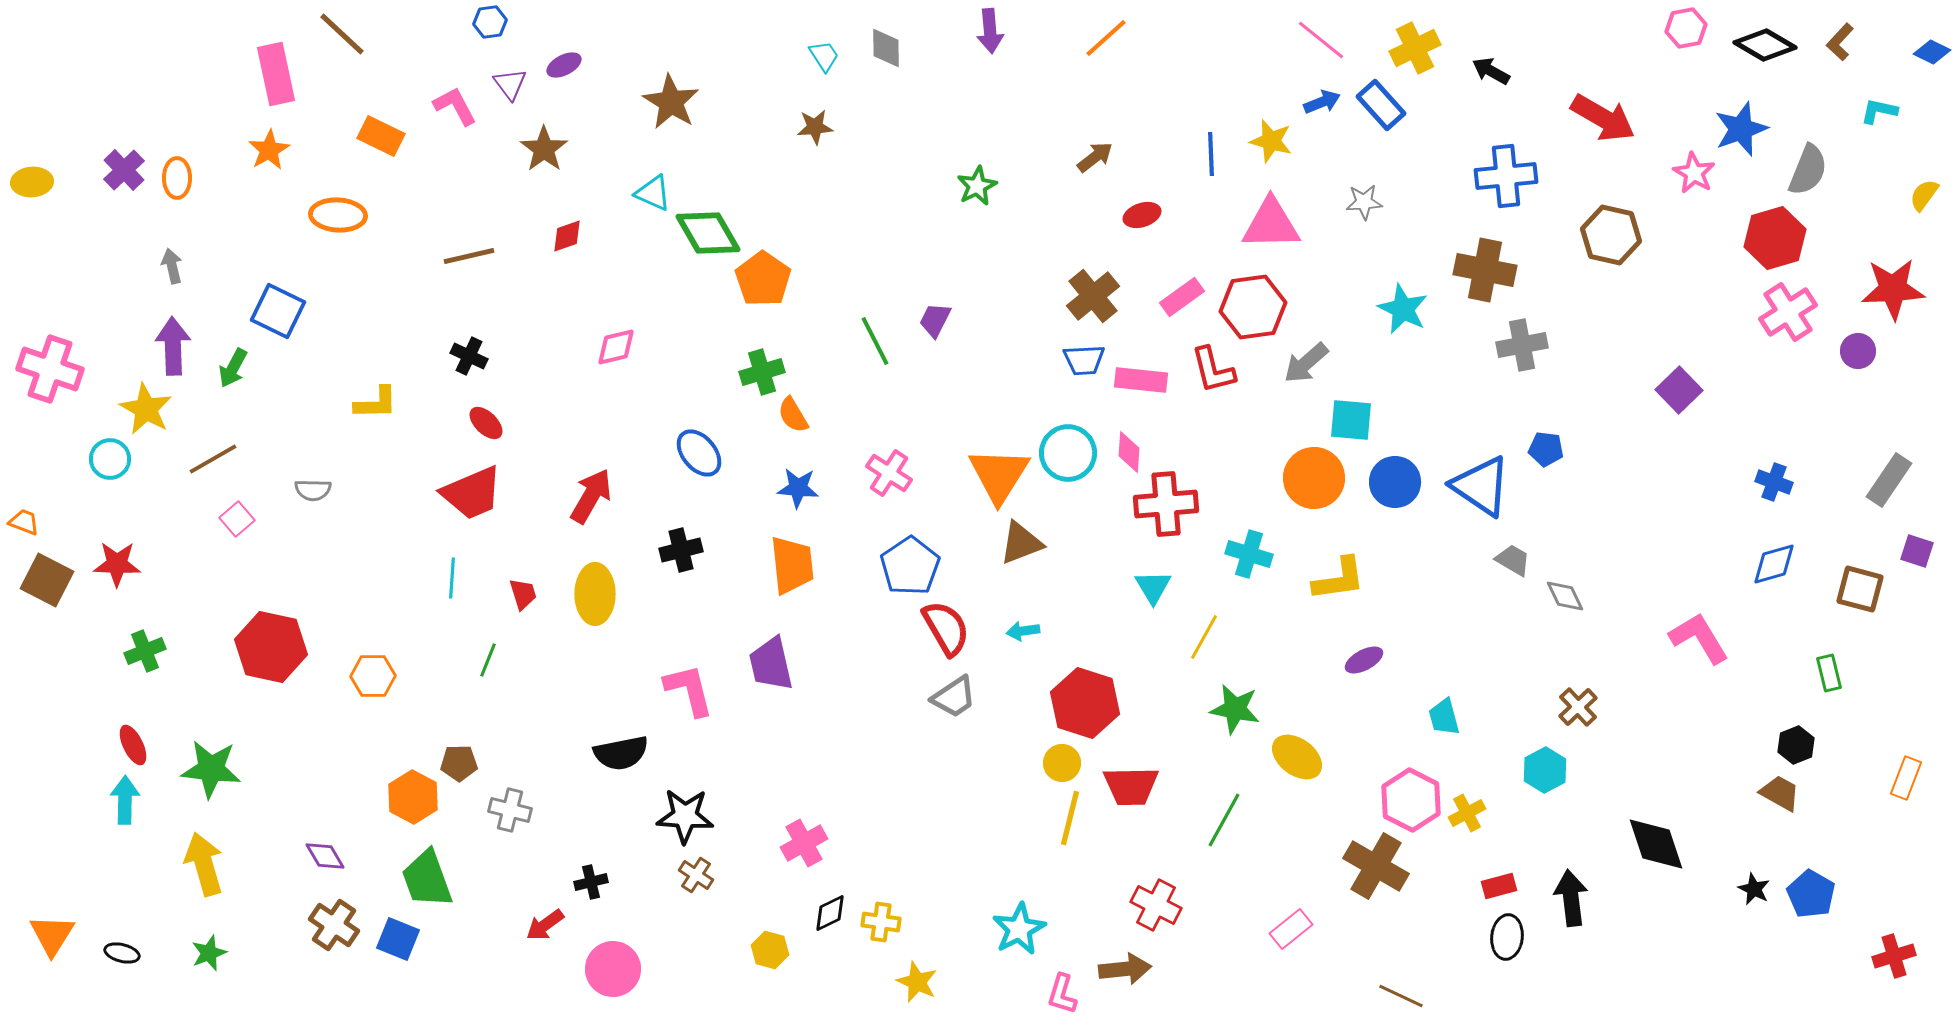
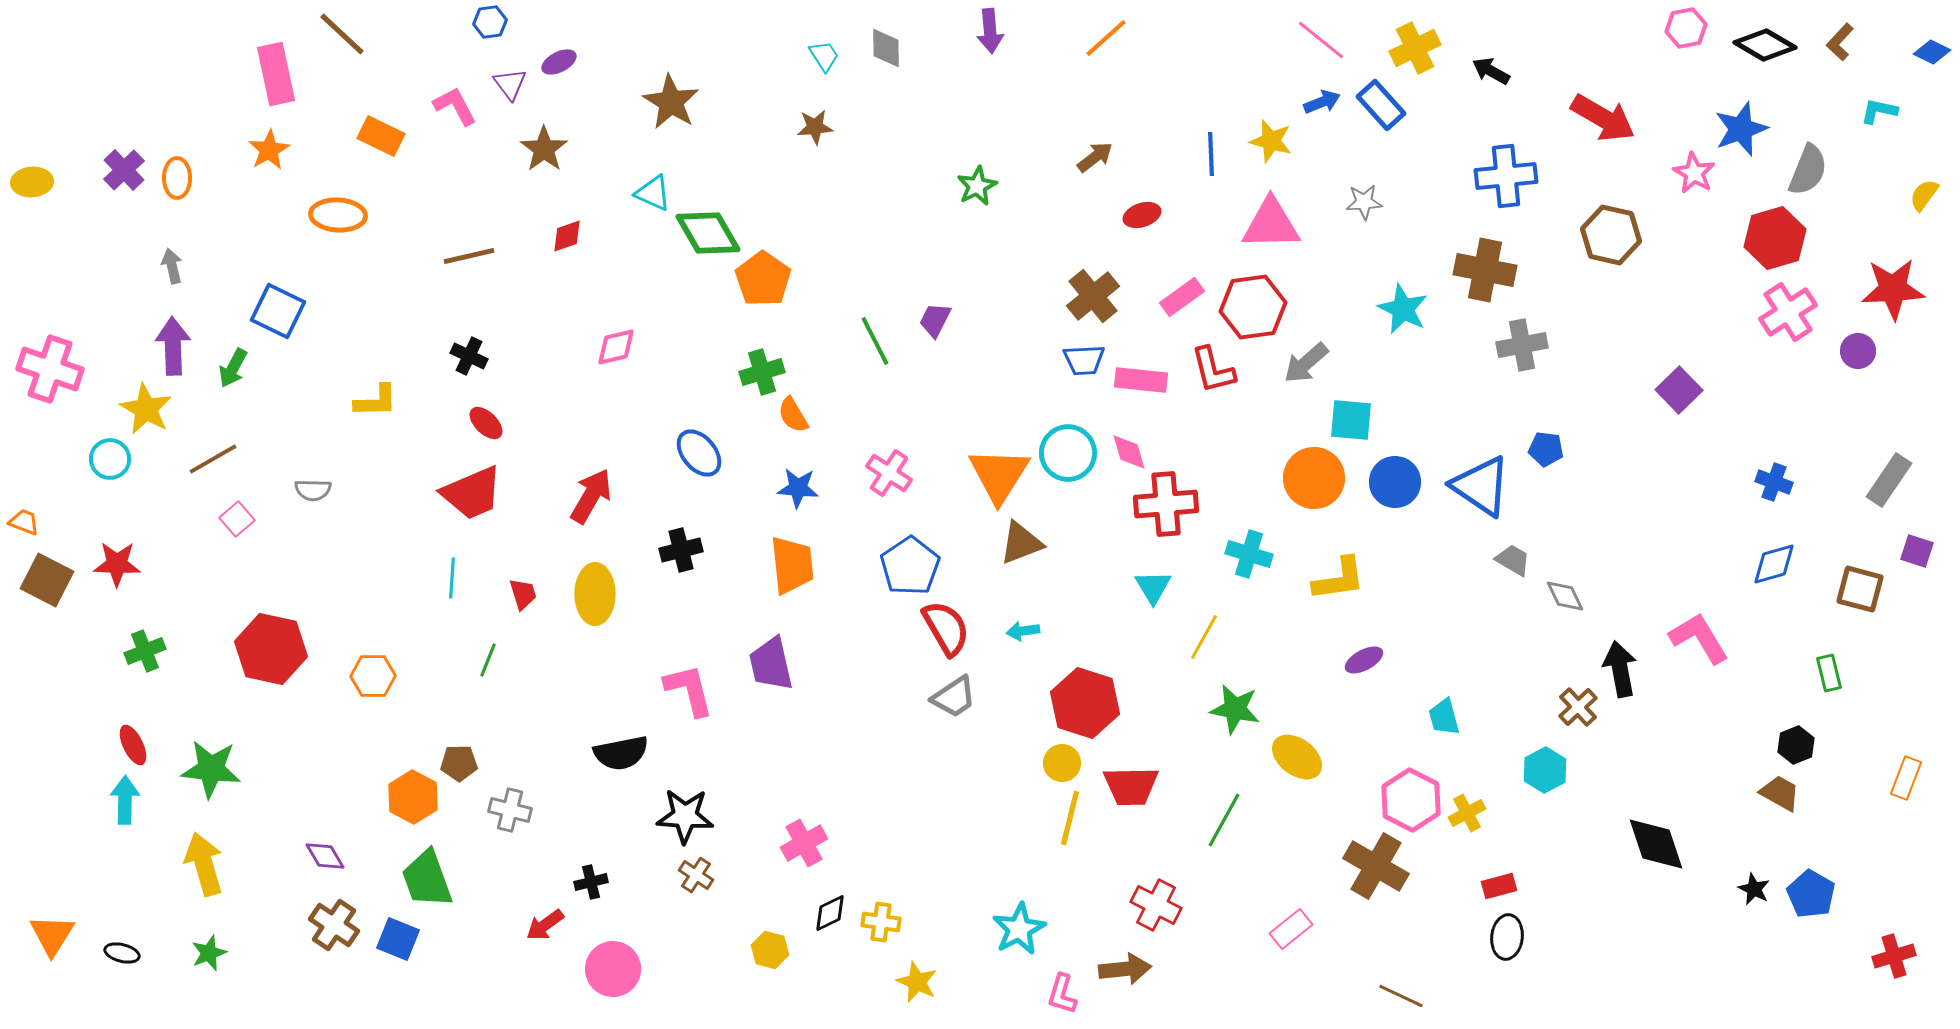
purple ellipse at (564, 65): moved 5 px left, 3 px up
yellow L-shape at (376, 403): moved 2 px up
pink diamond at (1129, 452): rotated 21 degrees counterclockwise
red hexagon at (271, 647): moved 2 px down
black arrow at (1571, 898): moved 49 px right, 229 px up; rotated 4 degrees counterclockwise
